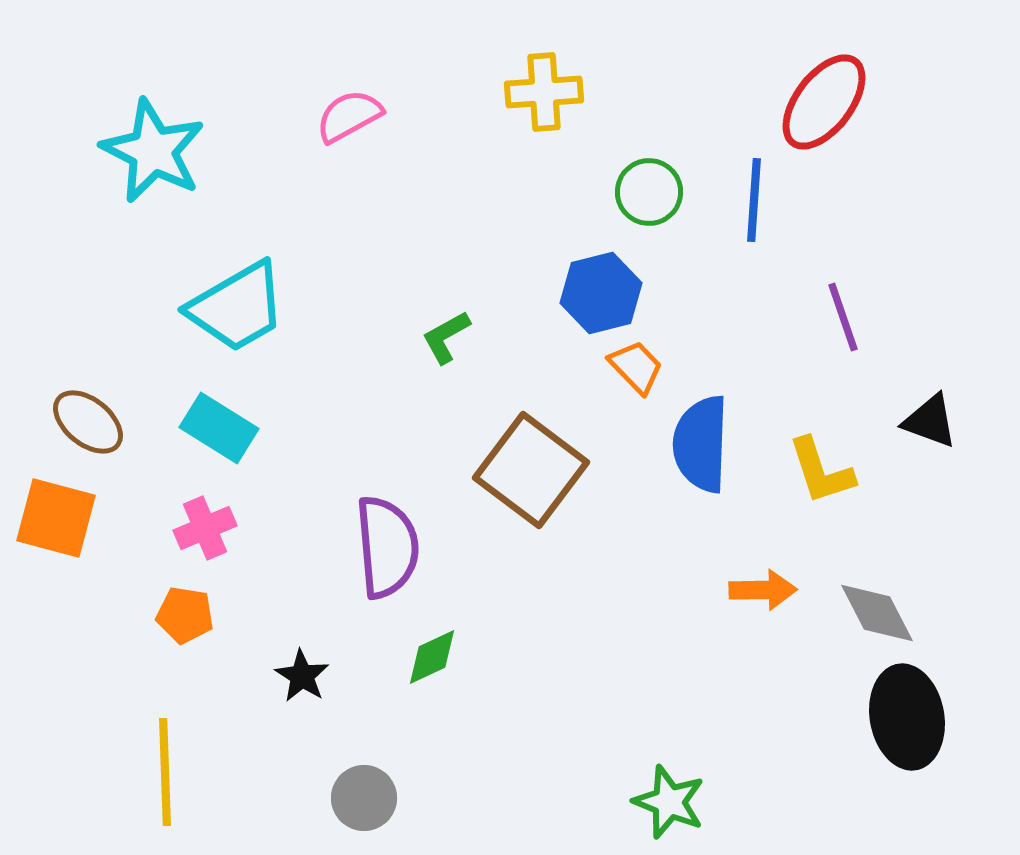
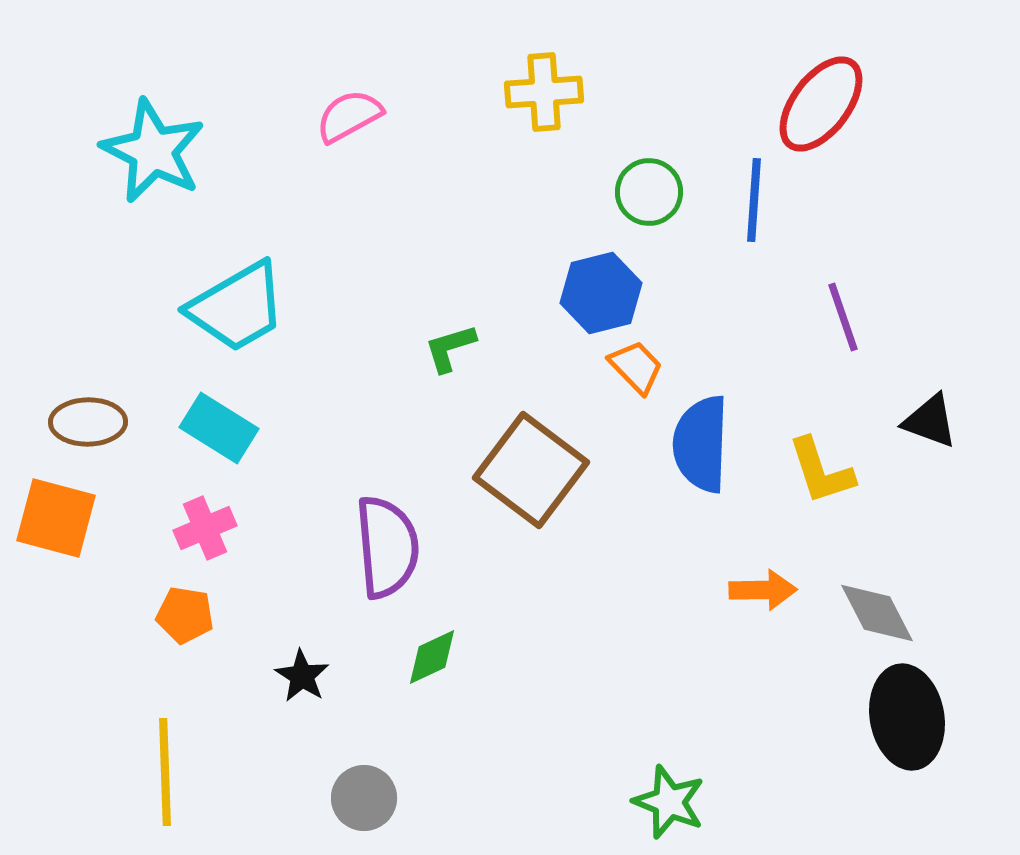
red ellipse: moved 3 px left, 2 px down
green L-shape: moved 4 px right, 11 px down; rotated 12 degrees clockwise
brown ellipse: rotated 40 degrees counterclockwise
